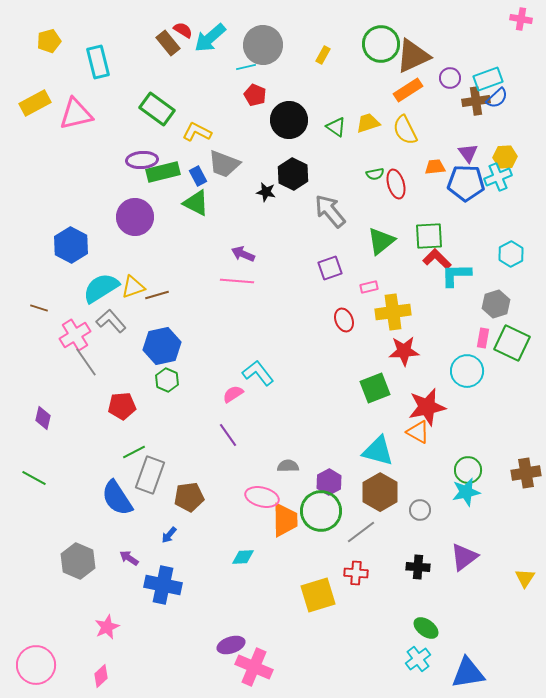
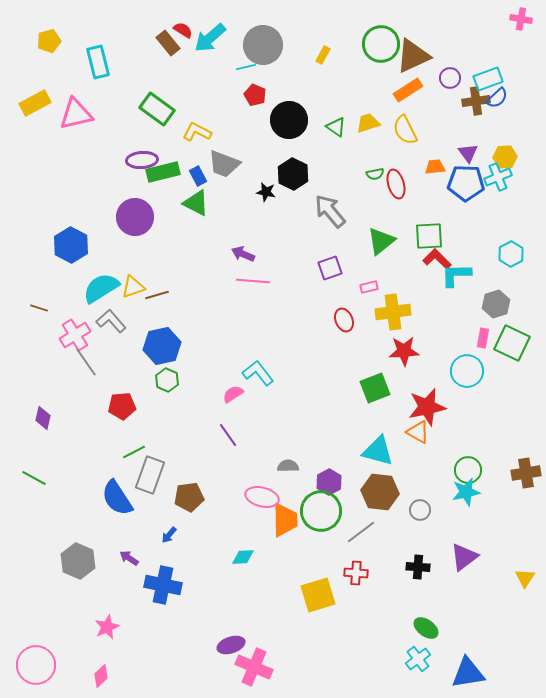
pink line at (237, 281): moved 16 px right
brown hexagon at (380, 492): rotated 24 degrees counterclockwise
